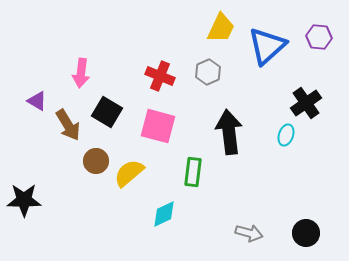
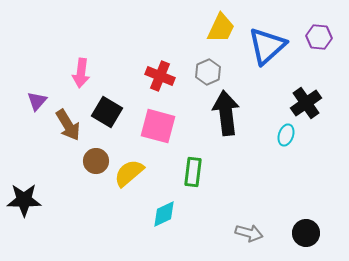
purple triangle: rotated 40 degrees clockwise
black arrow: moved 3 px left, 19 px up
